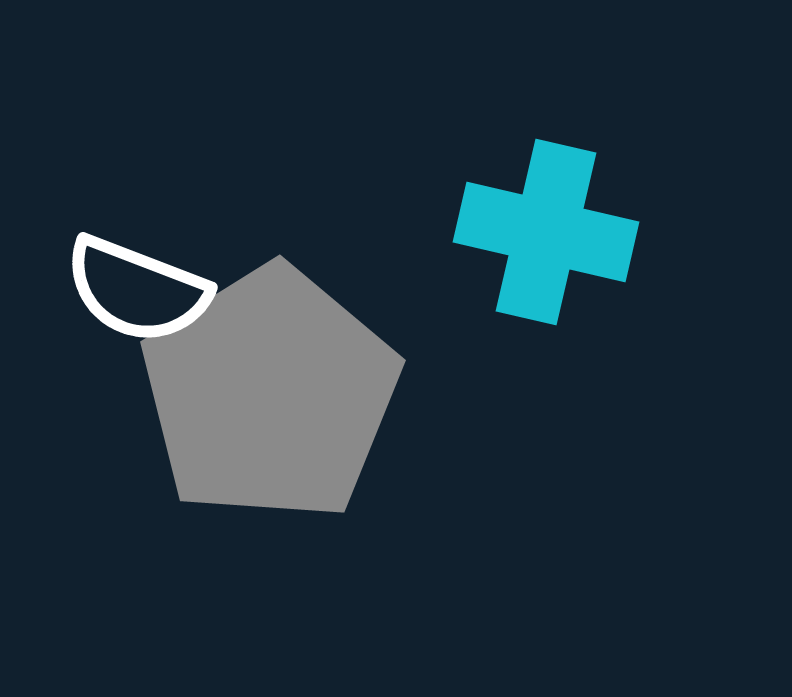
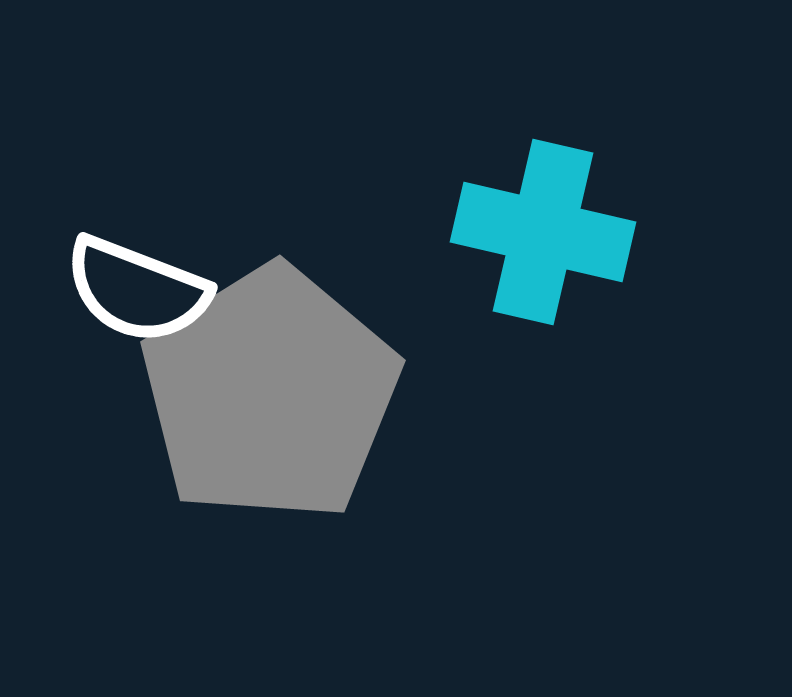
cyan cross: moved 3 px left
